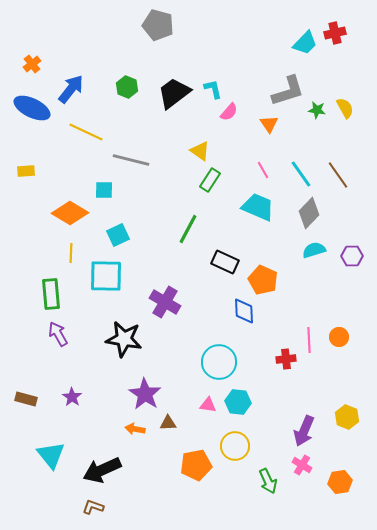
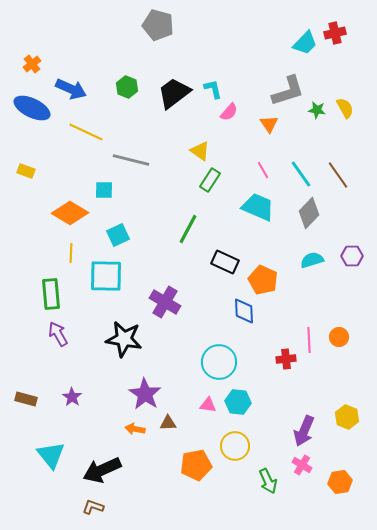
blue arrow at (71, 89): rotated 76 degrees clockwise
yellow rectangle at (26, 171): rotated 24 degrees clockwise
cyan semicircle at (314, 250): moved 2 px left, 10 px down
